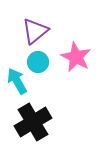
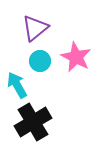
purple triangle: moved 3 px up
cyan circle: moved 2 px right, 1 px up
cyan arrow: moved 4 px down
